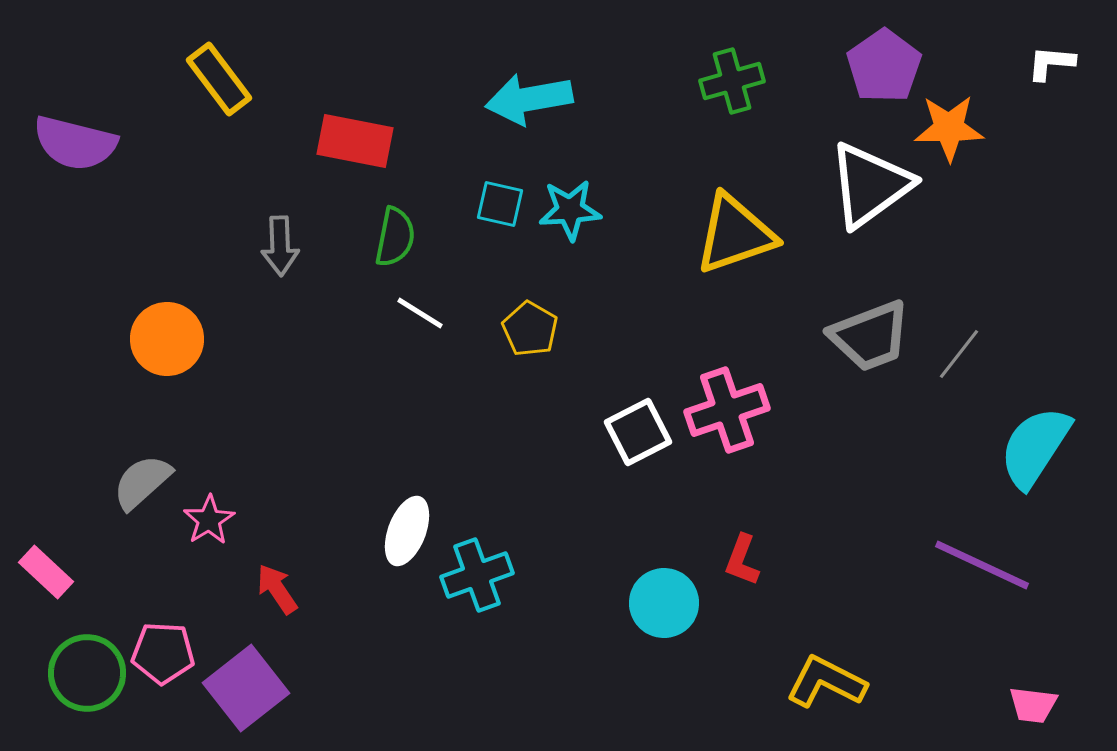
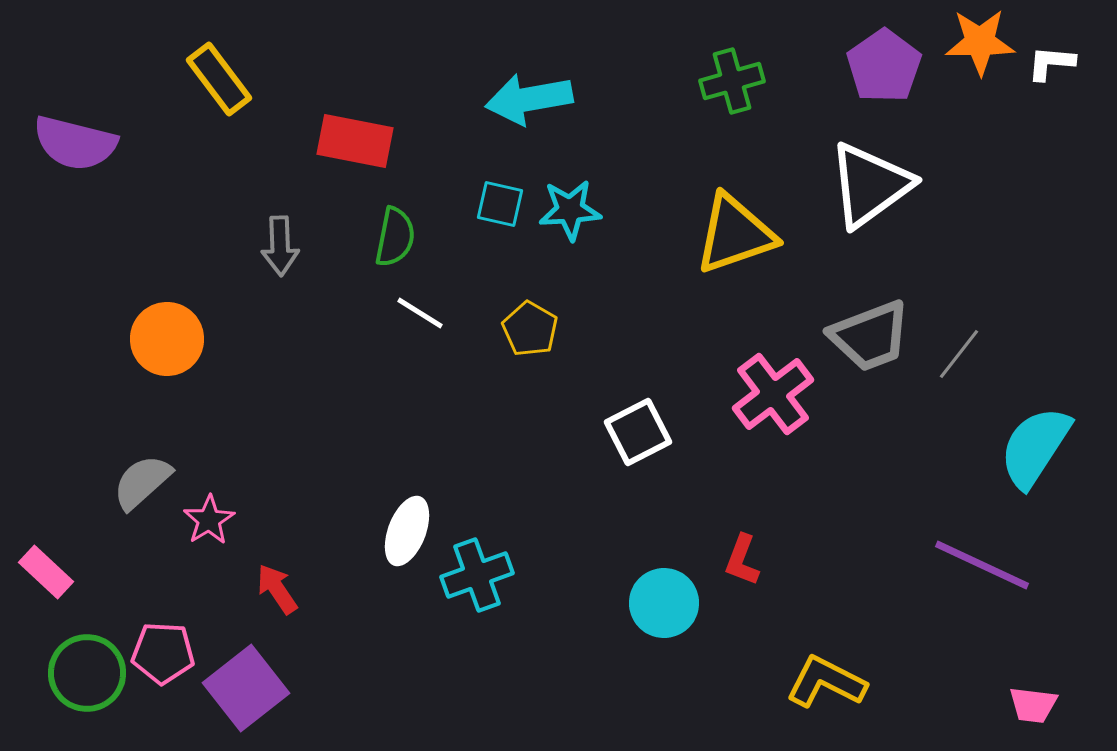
orange star: moved 31 px right, 86 px up
pink cross: moved 46 px right, 16 px up; rotated 18 degrees counterclockwise
